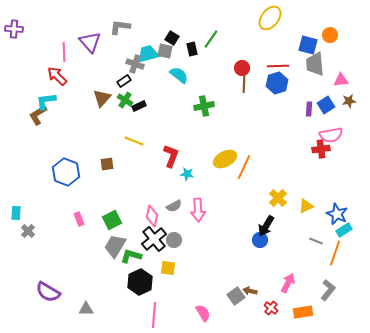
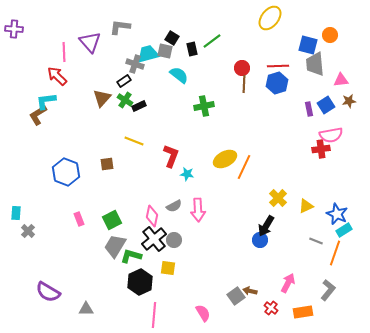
green line at (211, 39): moved 1 px right, 2 px down; rotated 18 degrees clockwise
purple rectangle at (309, 109): rotated 16 degrees counterclockwise
